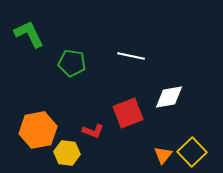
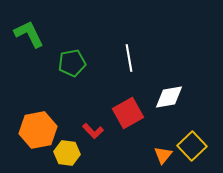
white line: moved 2 px left, 2 px down; rotated 68 degrees clockwise
green pentagon: rotated 20 degrees counterclockwise
red square: rotated 8 degrees counterclockwise
red L-shape: rotated 25 degrees clockwise
yellow square: moved 6 px up
